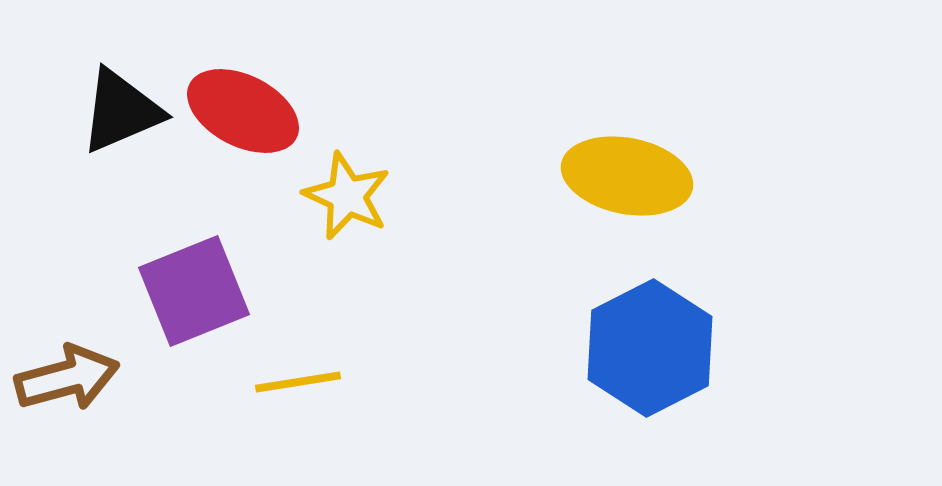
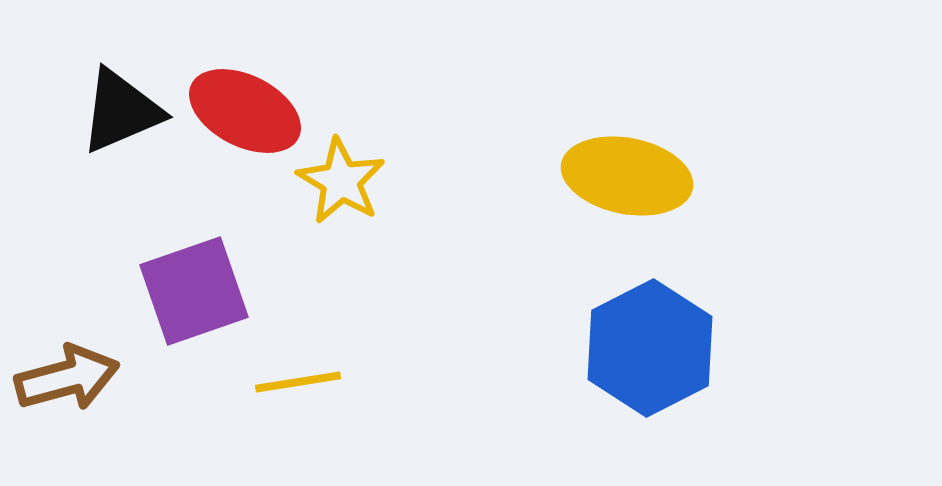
red ellipse: moved 2 px right
yellow star: moved 6 px left, 15 px up; rotated 6 degrees clockwise
purple square: rotated 3 degrees clockwise
